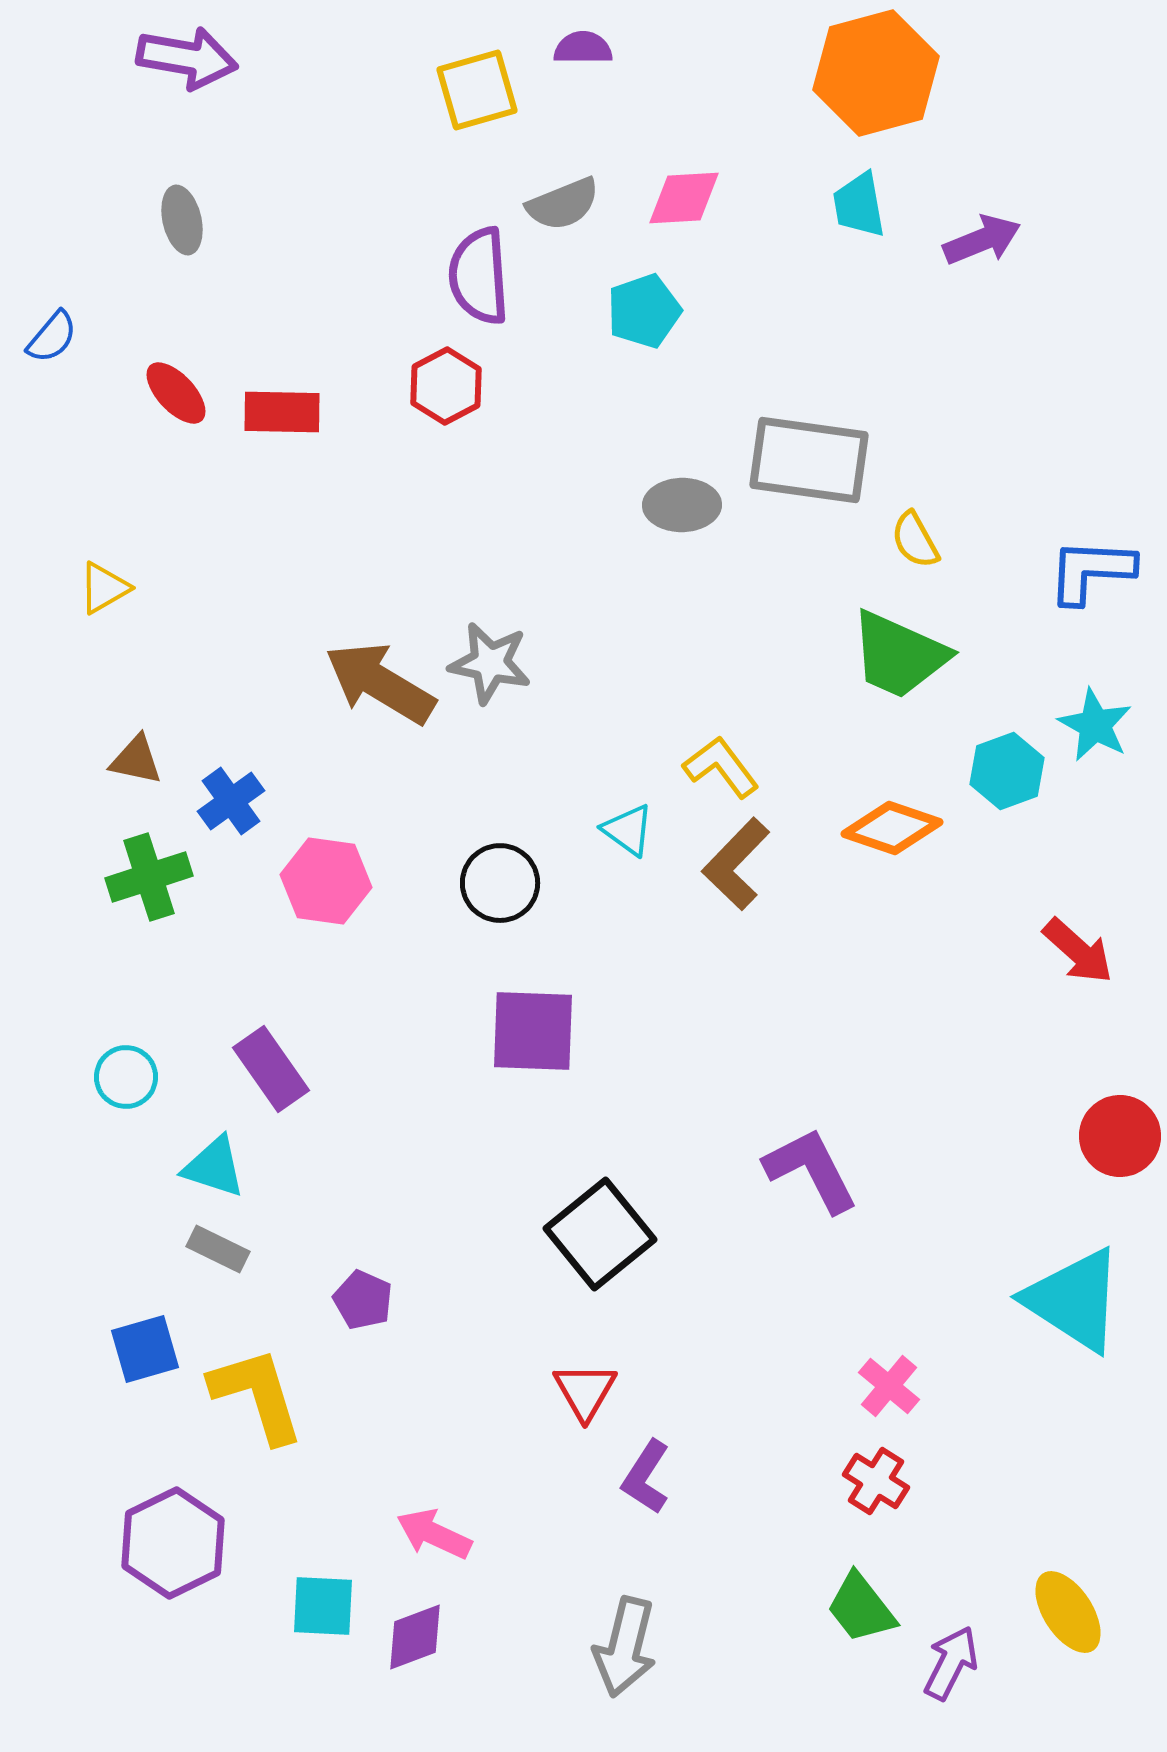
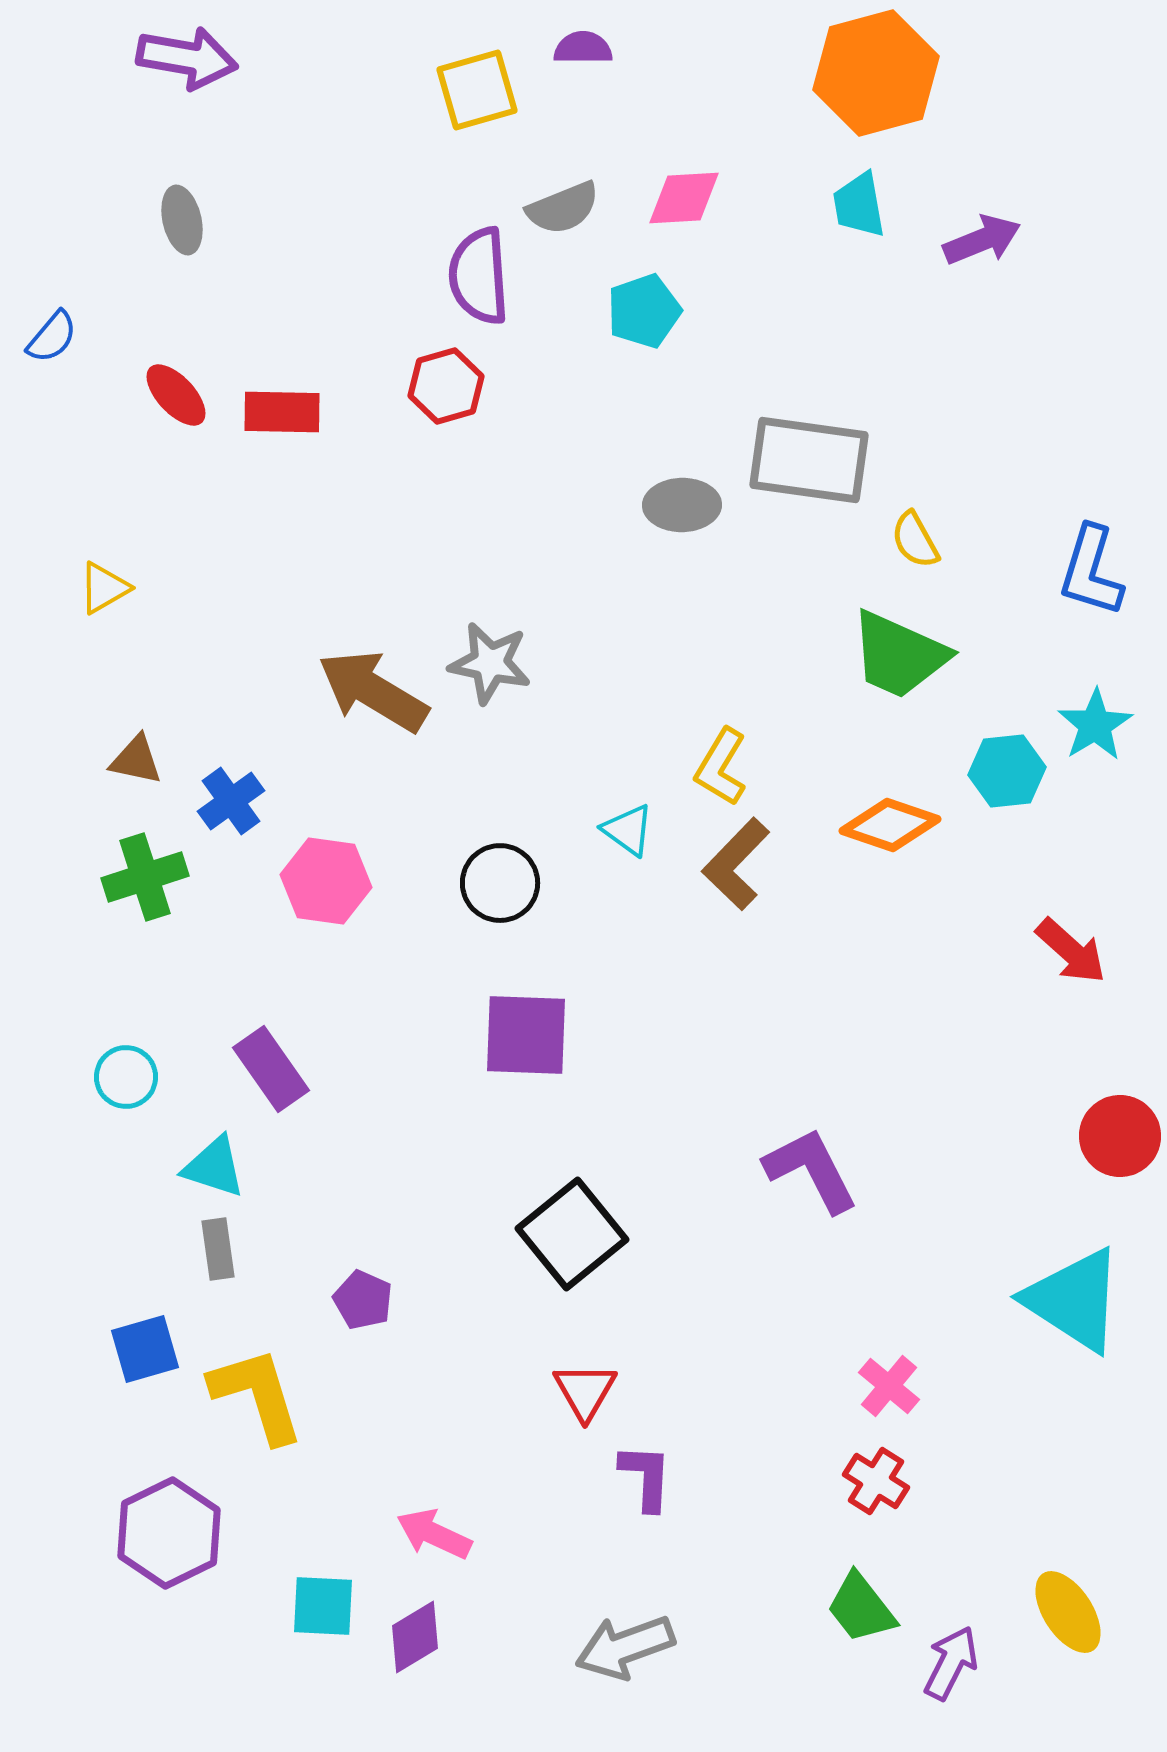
gray semicircle at (563, 204): moved 4 px down
red hexagon at (446, 386): rotated 12 degrees clockwise
red ellipse at (176, 393): moved 2 px down
blue L-shape at (1091, 571): rotated 76 degrees counterclockwise
brown arrow at (380, 683): moved 7 px left, 8 px down
cyan star at (1095, 725): rotated 12 degrees clockwise
yellow L-shape at (721, 767): rotated 112 degrees counterclockwise
cyan hexagon at (1007, 771): rotated 14 degrees clockwise
orange diamond at (892, 828): moved 2 px left, 3 px up
green cross at (149, 877): moved 4 px left
red arrow at (1078, 951): moved 7 px left
purple square at (533, 1031): moved 7 px left, 4 px down
black square at (600, 1234): moved 28 px left
gray rectangle at (218, 1249): rotated 56 degrees clockwise
purple L-shape at (646, 1477): rotated 150 degrees clockwise
purple hexagon at (173, 1543): moved 4 px left, 10 px up
purple diamond at (415, 1637): rotated 10 degrees counterclockwise
gray arrow at (625, 1647): rotated 56 degrees clockwise
